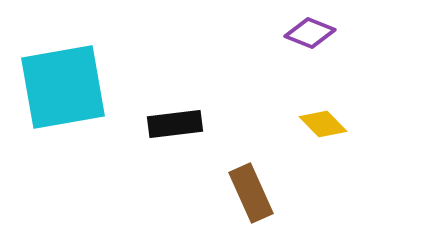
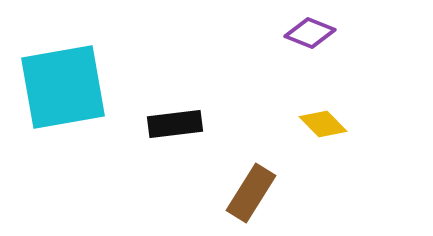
brown rectangle: rotated 56 degrees clockwise
